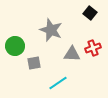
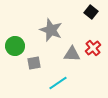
black square: moved 1 px right, 1 px up
red cross: rotated 21 degrees counterclockwise
